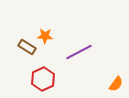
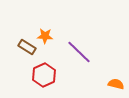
purple line: rotated 72 degrees clockwise
red hexagon: moved 1 px right, 4 px up
orange semicircle: rotated 112 degrees counterclockwise
